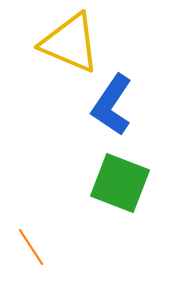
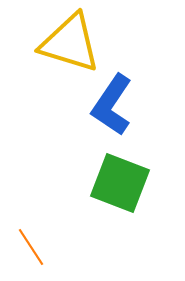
yellow triangle: rotated 6 degrees counterclockwise
